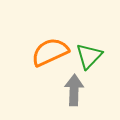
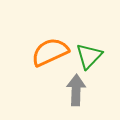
gray arrow: moved 2 px right
